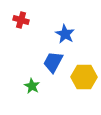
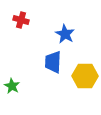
blue trapezoid: rotated 25 degrees counterclockwise
yellow hexagon: moved 1 px right, 1 px up
green star: moved 20 px left
